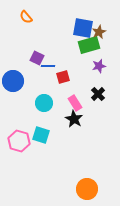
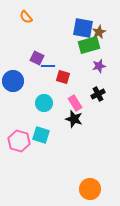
red square: rotated 32 degrees clockwise
black cross: rotated 16 degrees clockwise
black star: rotated 12 degrees counterclockwise
orange circle: moved 3 px right
